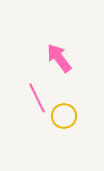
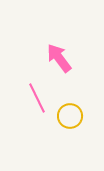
yellow circle: moved 6 px right
